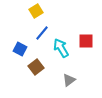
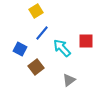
cyan arrow: moved 1 px right; rotated 12 degrees counterclockwise
